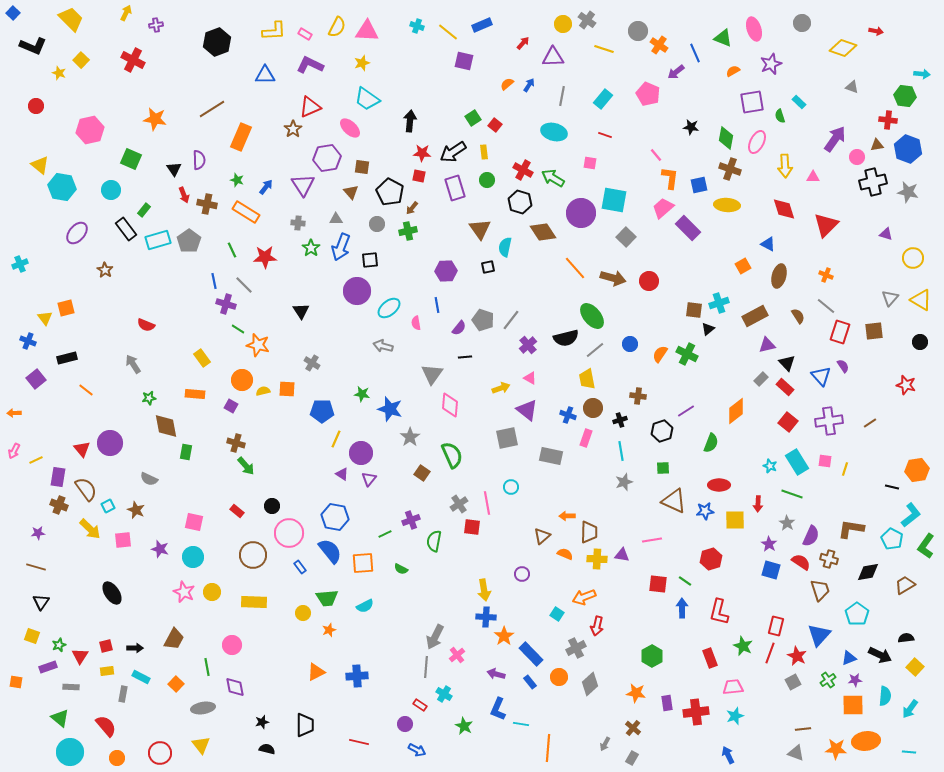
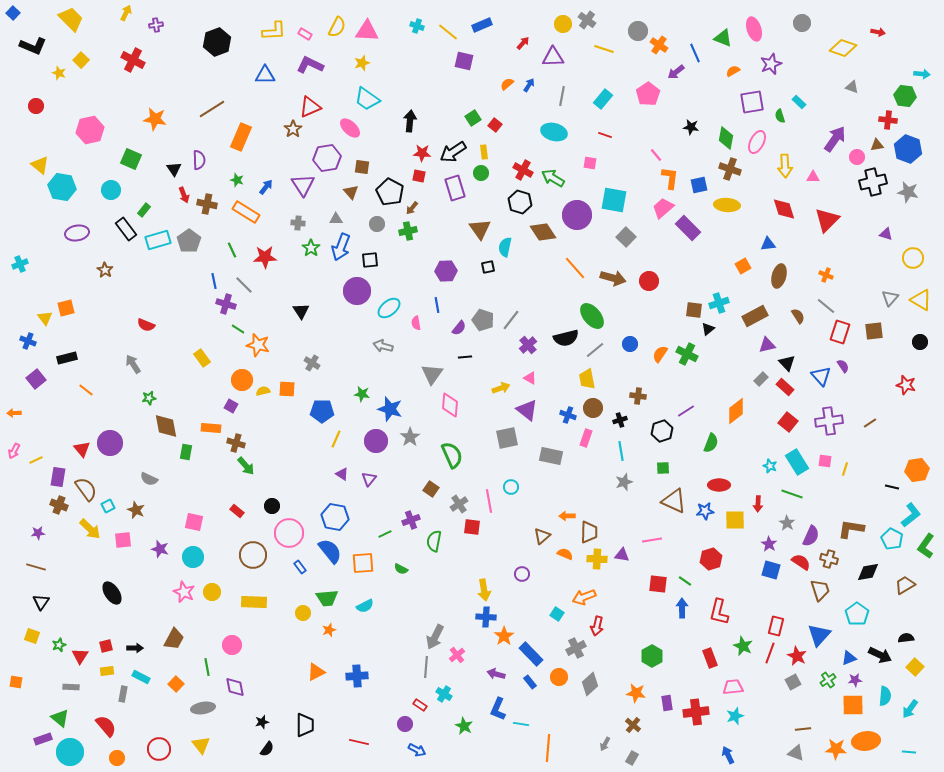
red arrow at (876, 31): moved 2 px right, 1 px down
pink pentagon at (648, 94): rotated 15 degrees clockwise
green circle at (487, 180): moved 6 px left, 7 px up
purple circle at (581, 213): moved 4 px left, 2 px down
red triangle at (826, 225): moved 1 px right, 5 px up
purple ellipse at (77, 233): rotated 40 degrees clockwise
blue triangle at (768, 244): rotated 35 degrees counterclockwise
orange rectangle at (195, 394): moved 16 px right, 34 px down
purple circle at (361, 453): moved 15 px right, 12 px up
brown square at (422, 473): moved 9 px right, 16 px down
pink line at (487, 503): moved 2 px right, 2 px up
purple rectangle at (48, 667): moved 5 px left, 72 px down
brown cross at (633, 728): moved 3 px up
black semicircle at (267, 749): rotated 112 degrees clockwise
red circle at (160, 753): moved 1 px left, 4 px up
